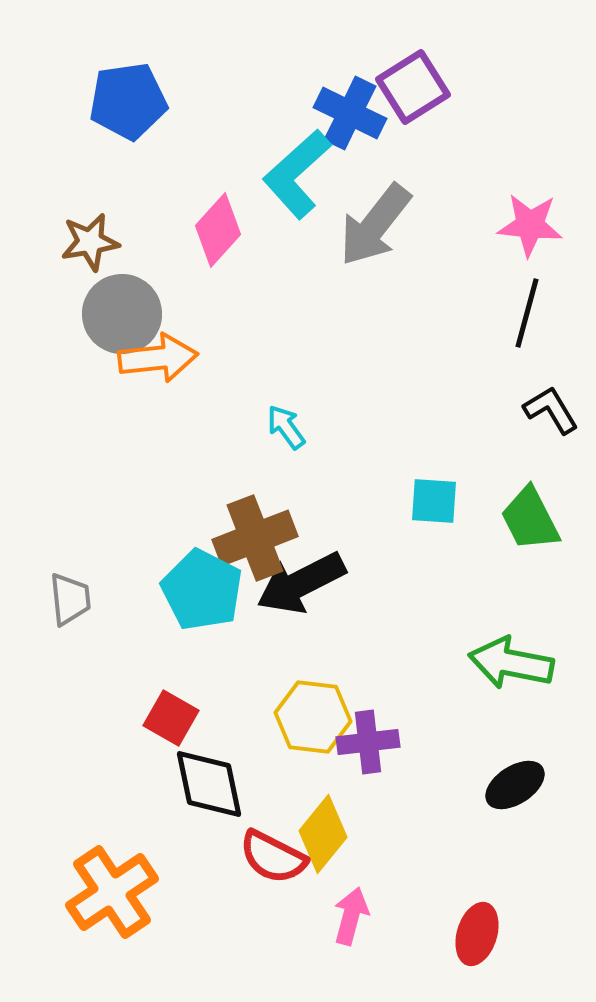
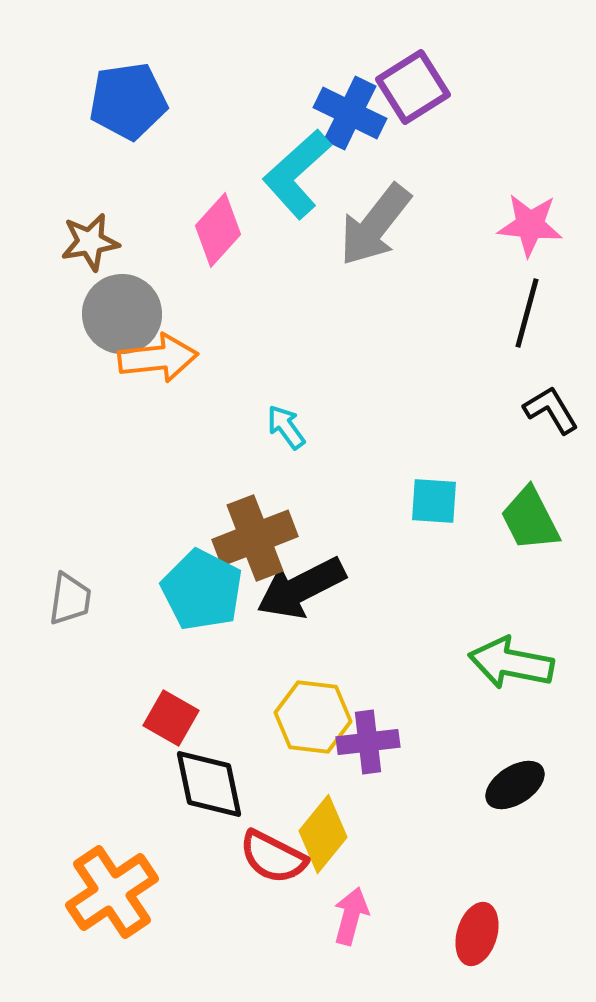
black arrow: moved 5 px down
gray trapezoid: rotated 14 degrees clockwise
